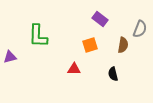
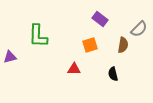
gray semicircle: moved 1 px left; rotated 24 degrees clockwise
